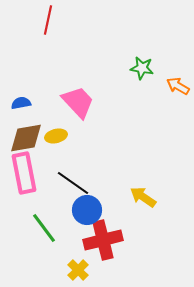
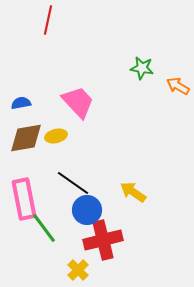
pink rectangle: moved 26 px down
yellow arrow: moved 10 px left, 5 px up
